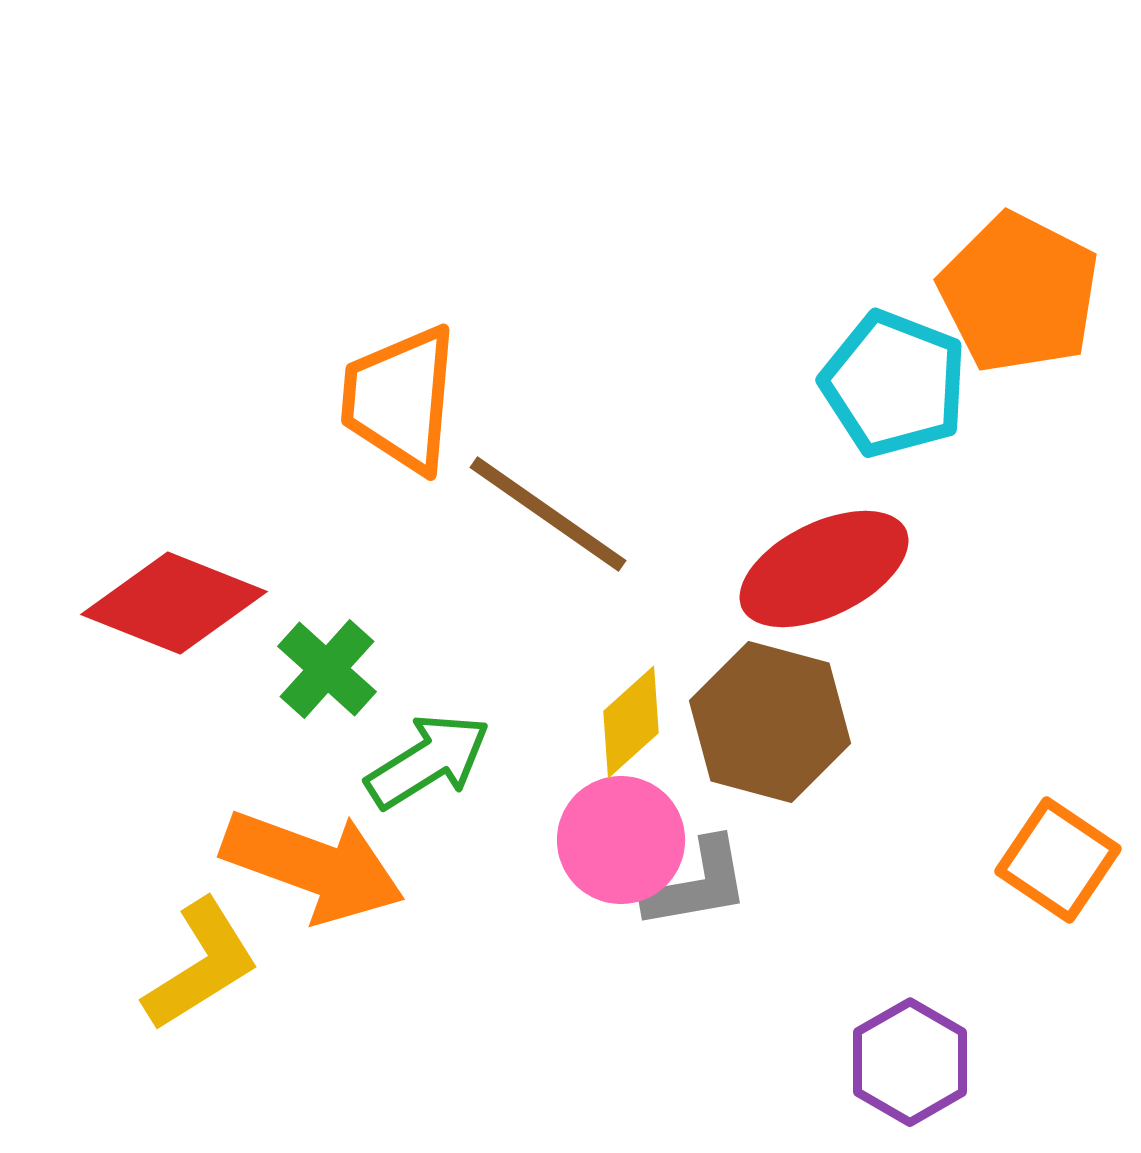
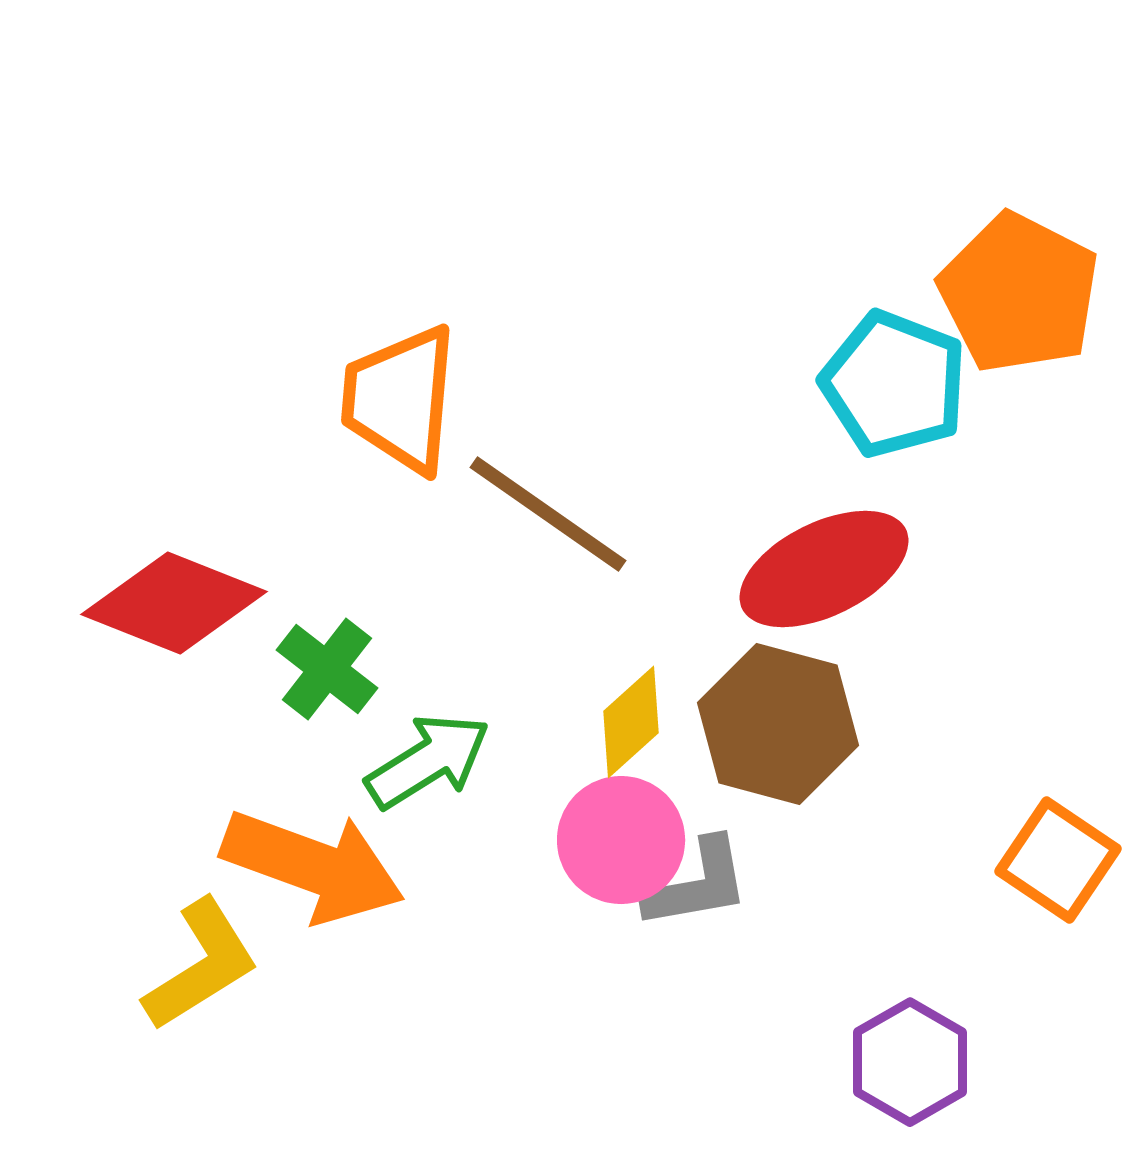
green cross: rotated 4 degrees counterclockwise
brown hexagon: moved 8 px right, 2 px down
